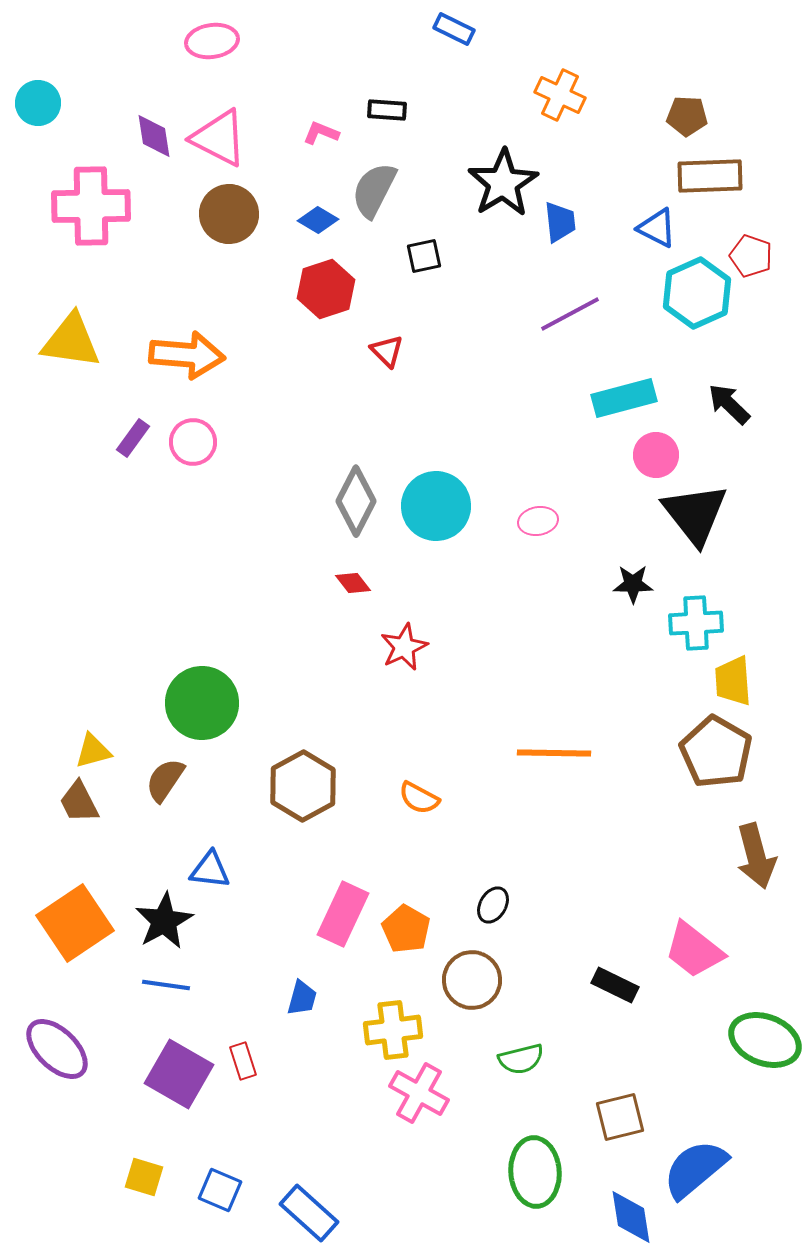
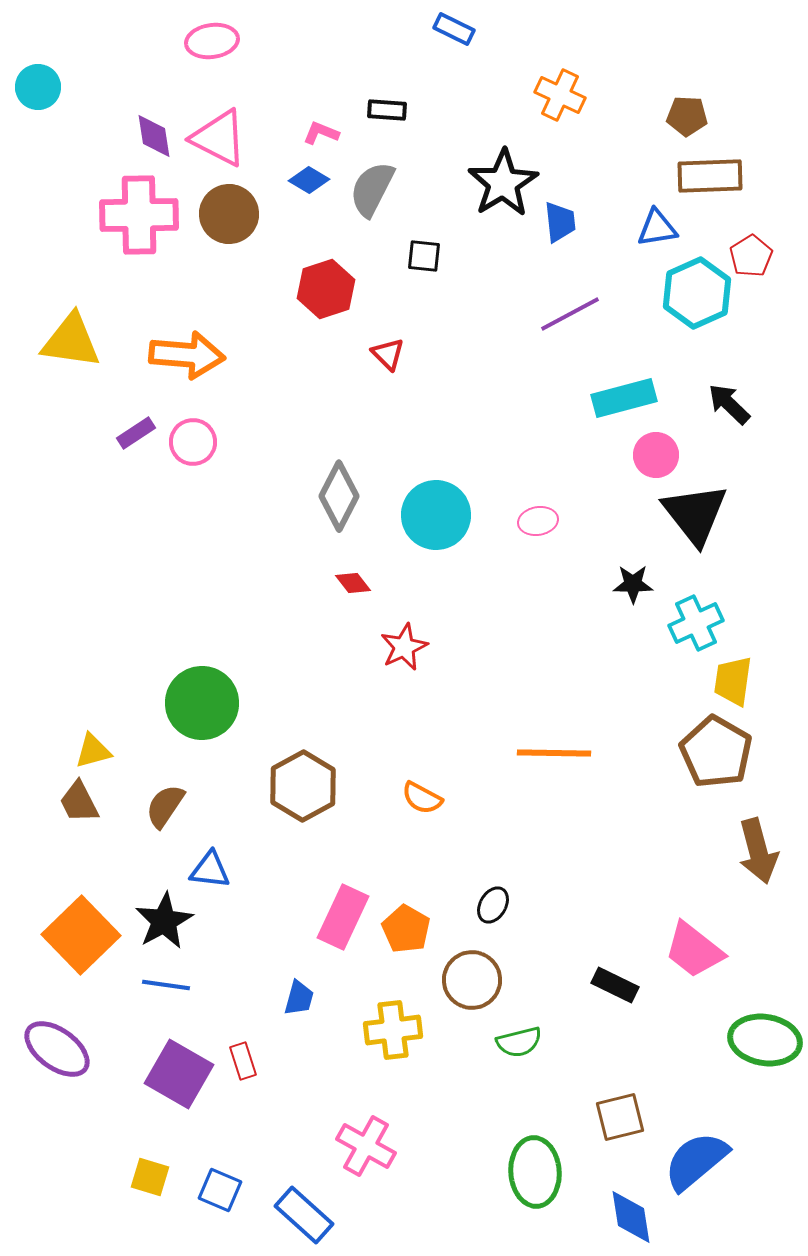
cyan circle at (38, 103): moved 16 px up
gray semicircle at (374, 190): moved 2 px left, 1 px up
pink cross at (91, 206): moved 48 px right, 9 px down
blue diamond at (318, 220): moved 9 px left, 40 px up
blue triangle at (657, 228): rotated 36 degrees counterclockwise
black square at (424, 256): rotated 18 degrees clockwise
red pentagon at (751, 256): rotated 21 degrees clockwise
red triangle at (387, 351): moved 1 px right, 3 px down
purple rectangle at (133, 438): moved 3 px right, 5 px up; rotated 21 degrees clockwise
gray diamond at (356, 501): moved 17 px left, 5 px up
cyan circle at (436, 506): moved 9 px down
cyan cross at (696, 623): rotated 22 degrees counterclockwise
yellow trapezoid at (733, 681): rotated 12 degrees clockwise
brown semicircle at (165, 780): moved 26 px down
orange semicircle at (419, 798): moved 3 px right
brown arrow at (756, 856): moved 2 px right, 5 px up
pink rectangle at (343, 914): moved 3 px down
orange square at (75, 923): moved 6 px right, 12 px down; rotated 10 degrees counterclockwise
blue trapezoid at (302, 998): moved 3 px left
green ellipse at (765, 1040): rotated 12 degrees counterclockwise
purple ellipse at (57, 1049): rotated 8 degrees counterclockwise
green semicircle at (521, 1059): moved 2 px left, 17 px up
pink cross at (419, 1093): moved 53 px left, 53 px down
blue semicircle at (695, 1169): moved 1 px right, 8 px up
yellow square at (144, 1177): moved 6 px right
blue rectangle at (309, 1213): moved 5 px left, 2 px down
